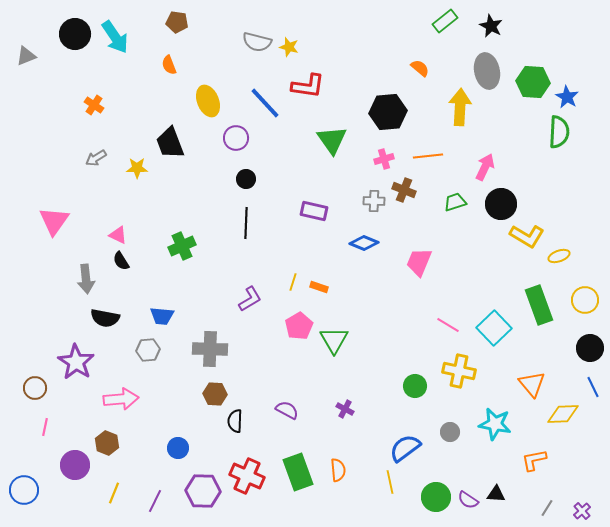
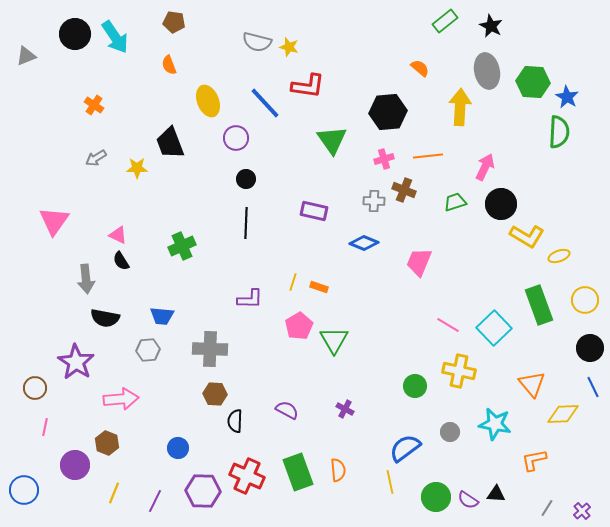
brown pentagon at (177, 22): moved 3 px left
purple L-shape at (250, 299): rotated 32 degrees clockwise
